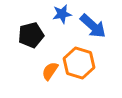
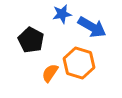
blue arrow: moved 1 px left, 1 px down; rotated 12 degrees counterclockwise
black pentagon: moved 5 px down; rotated 30 degrees counterclockwise
orange semicircle: moved 2 px down
